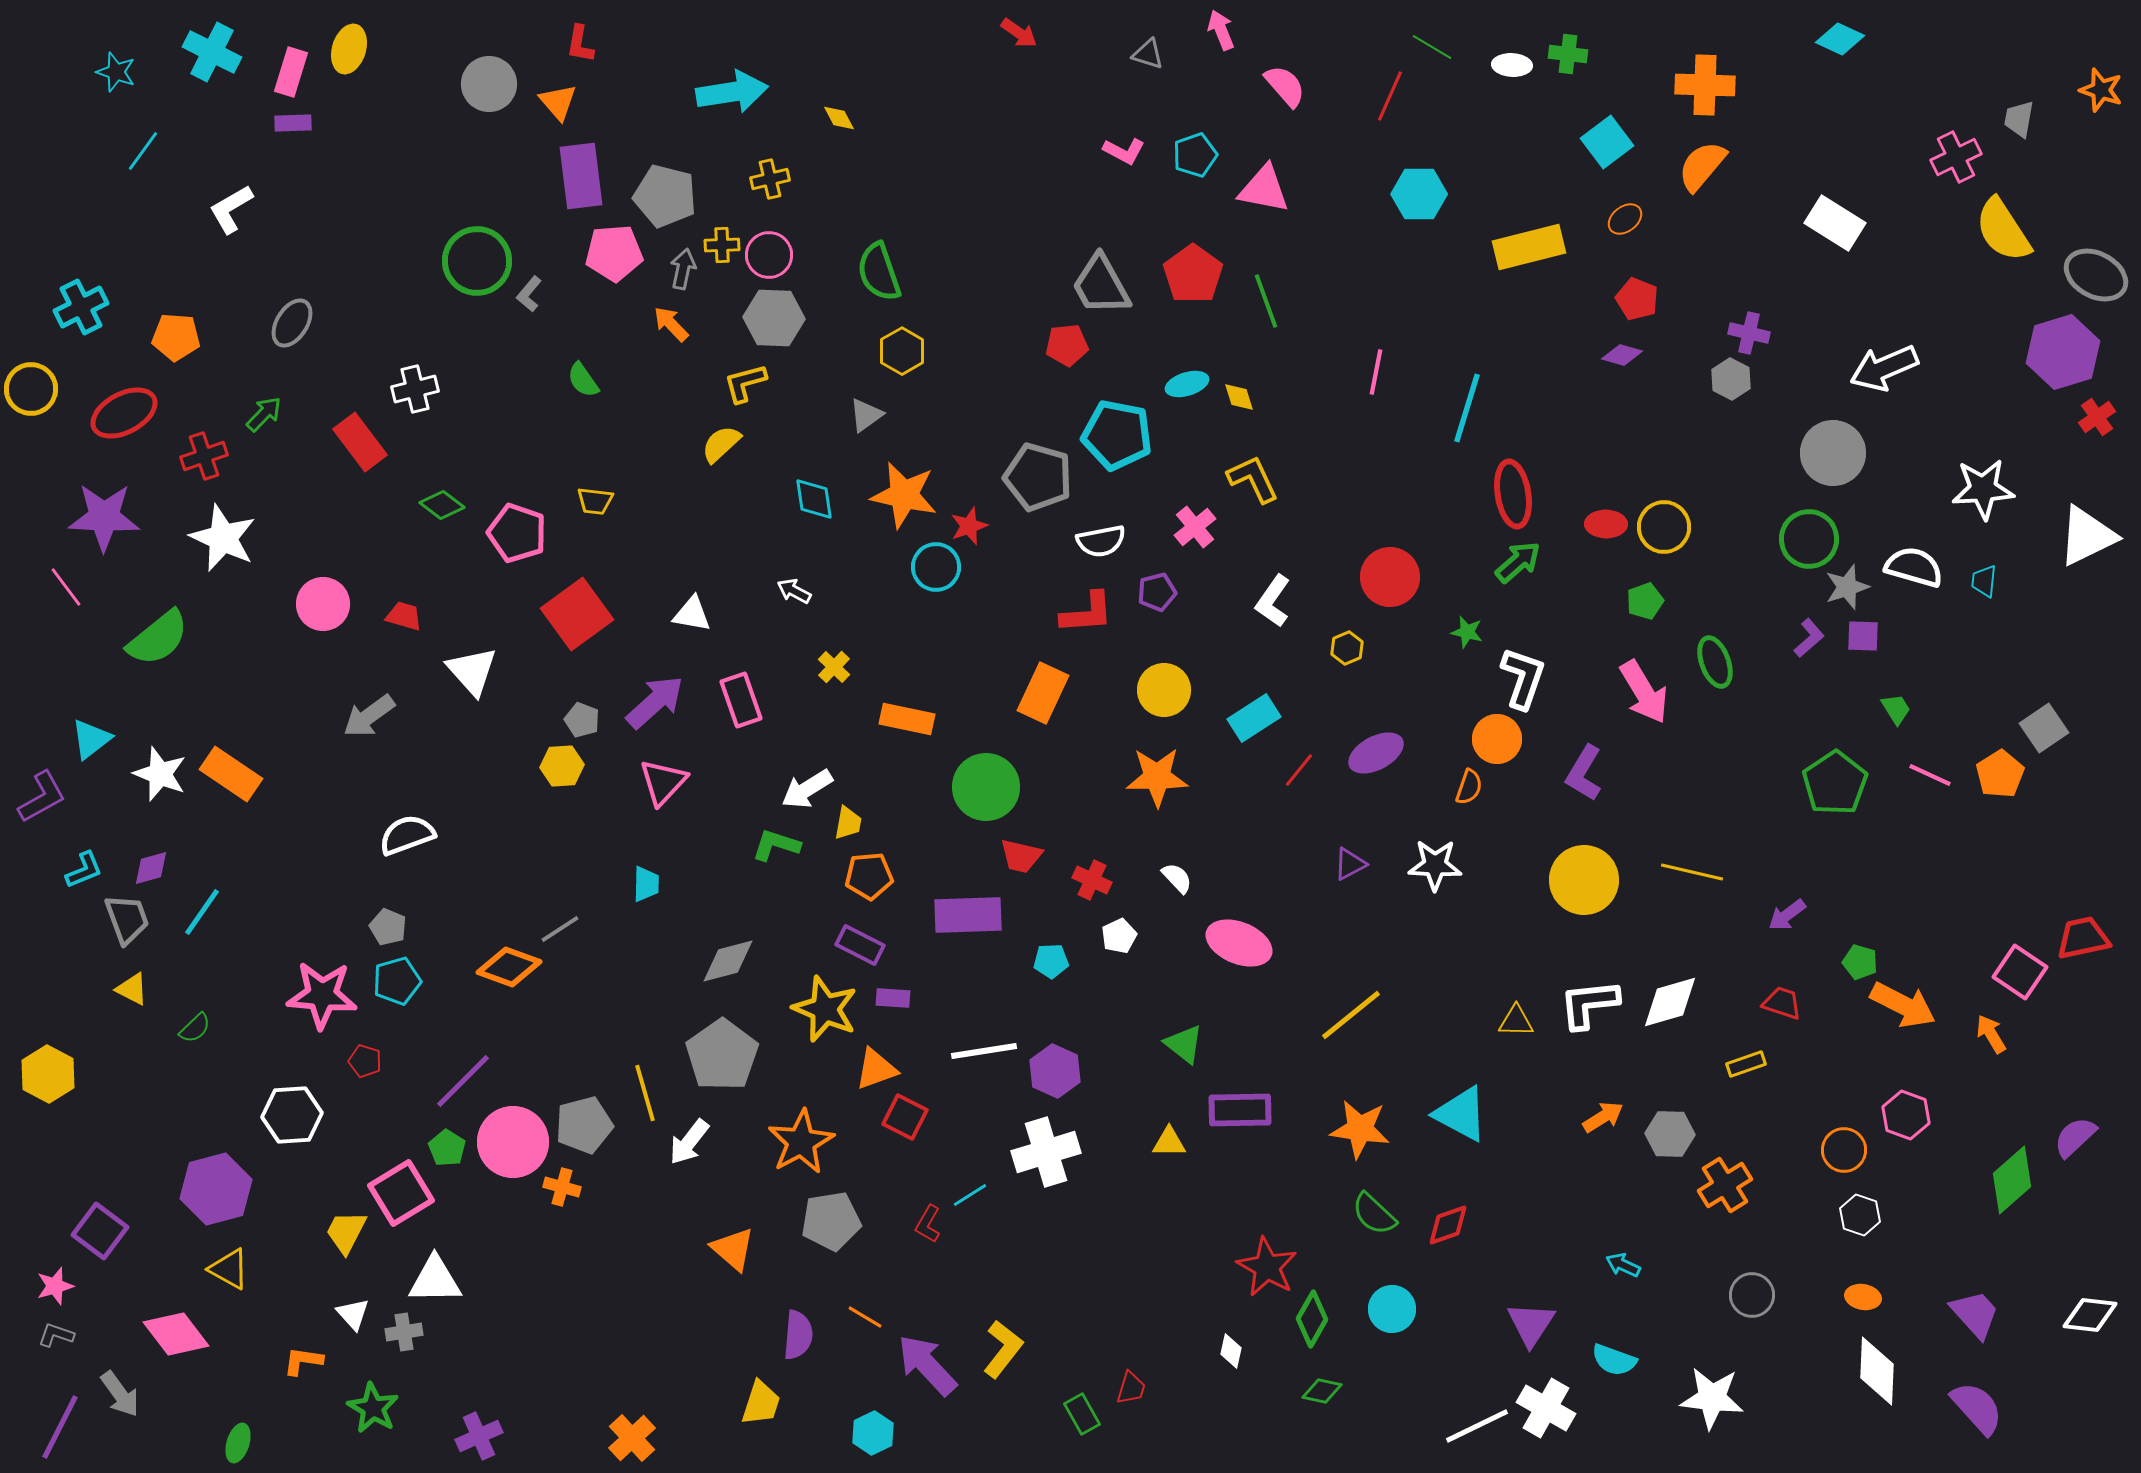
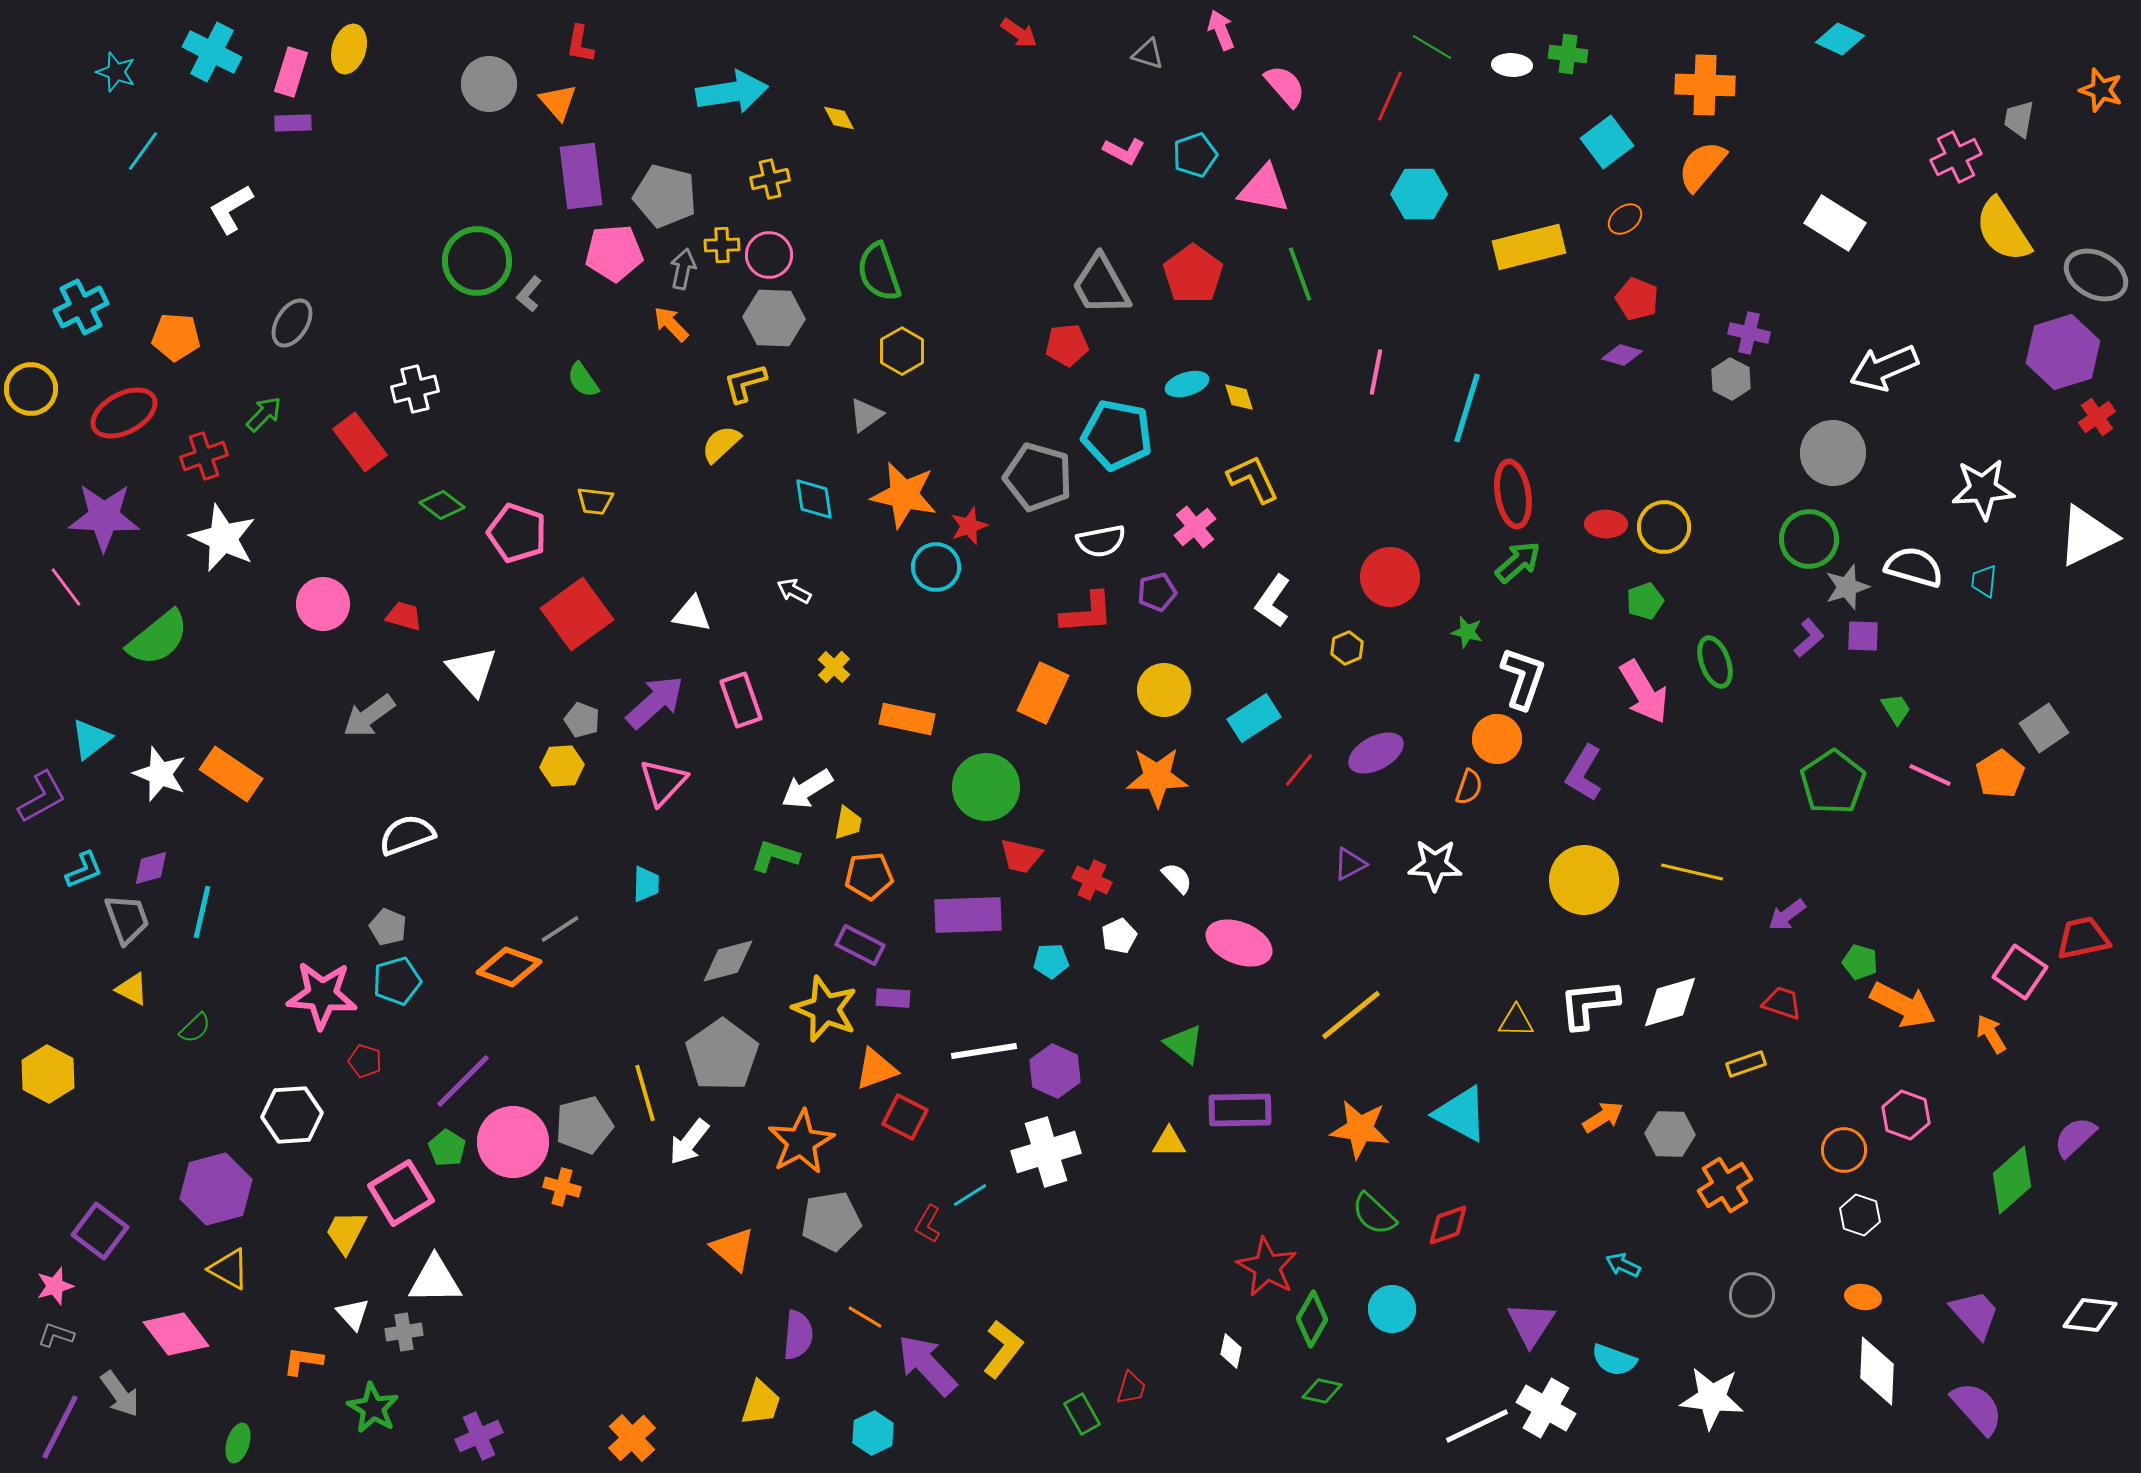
green line at (1266, 301): moved 34 px right, 27 px up
green pentagon at (1835, 783): moved 2 px left, 1 px up
green L-shape at (776, 845): moved 1 px left, 11 px down
cyan line at (202, 912): rotated 22 degrees counterclockwise
